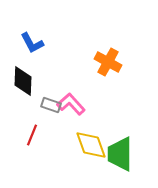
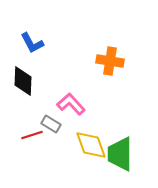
orange cross: moved 2 px right, 1 px up; rotated 20 degrees counterclockwise
gray rectangle: moved 19 px down; rotated 12 degrees clockwise
red line: rotated 50 degrees clockwise
